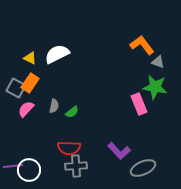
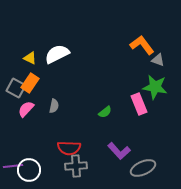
gray triangle: moved 2 px up
green semicircle: moved 33 px right
